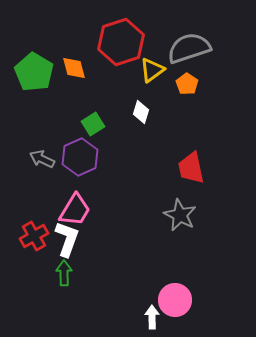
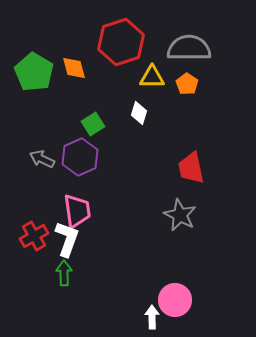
gray semicircle: rotated 18 degrees clockwise
yellow triangle: moved 7 px down; rotated 36 degrees clockwise
white diamond: moved 2 px left, 1 px down
pink trapezoid: moved 2 px right, 1 px down; rotated 39 degrees counterclockwise
